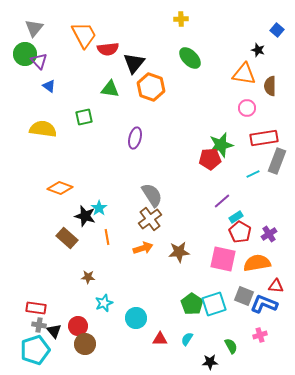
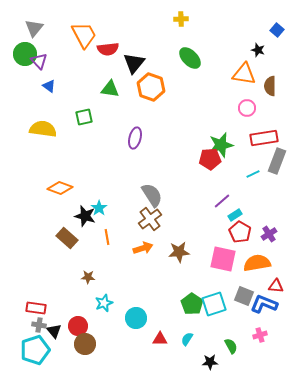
cyan rectangle at (236, 217): moved 1 px left, 2 px up
